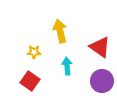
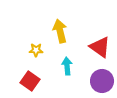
yellow star: moved 2 px right, 2 px up
